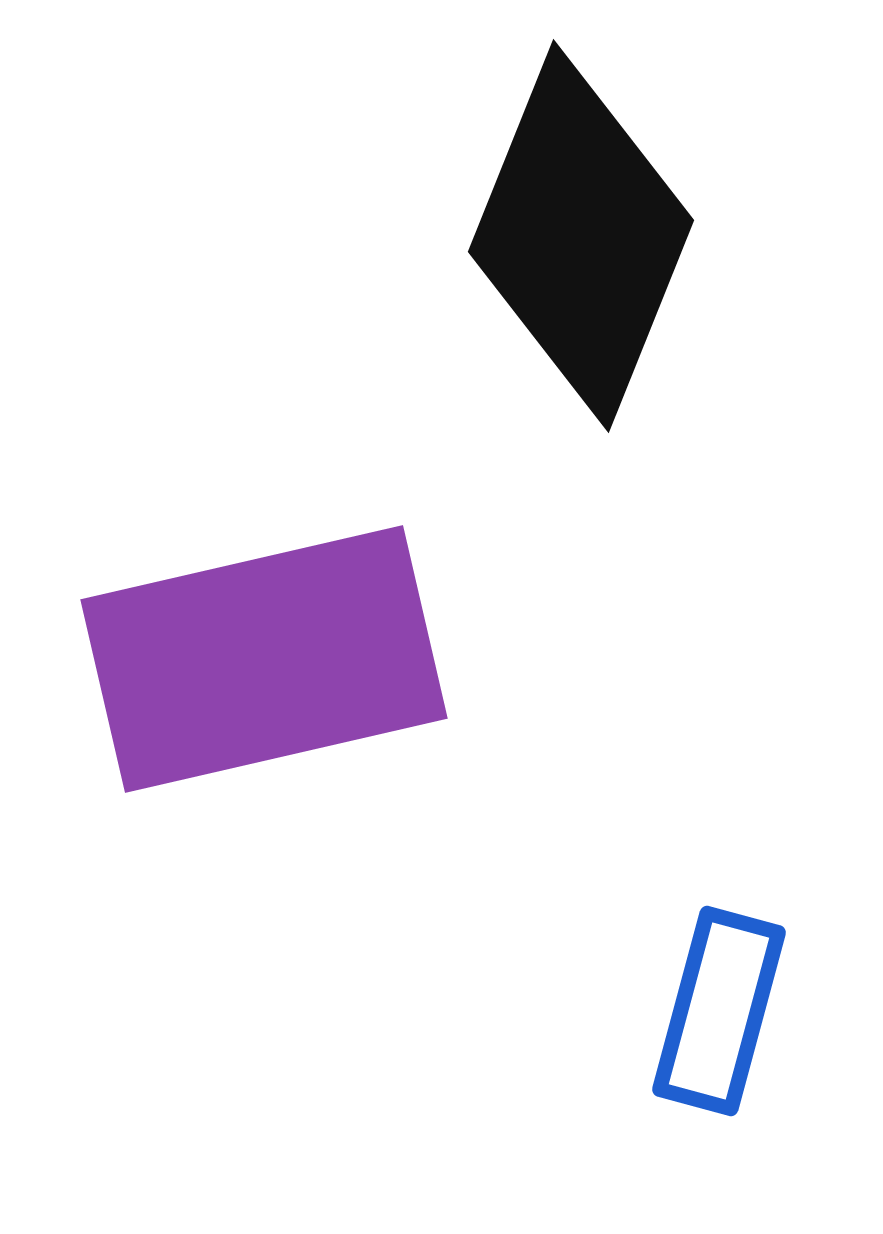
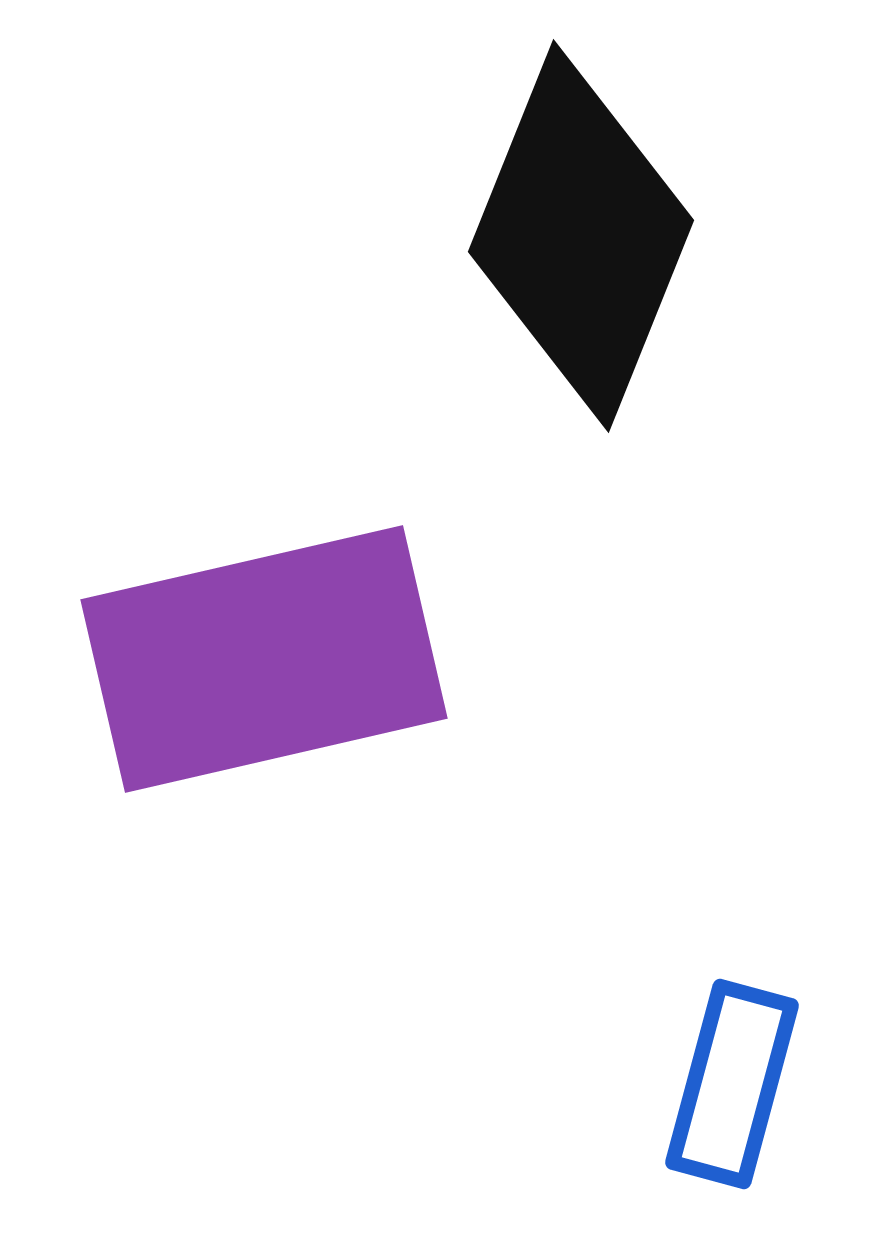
blue rectangle: moved 13 px right, 73 px down
